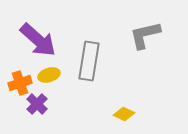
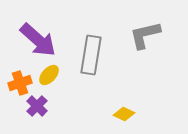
gray rectangle: moved 2 px right, 6 px up
yellow ellipse: rotated 30 degrees counterclockwise
purple cross: moved 2 px down
